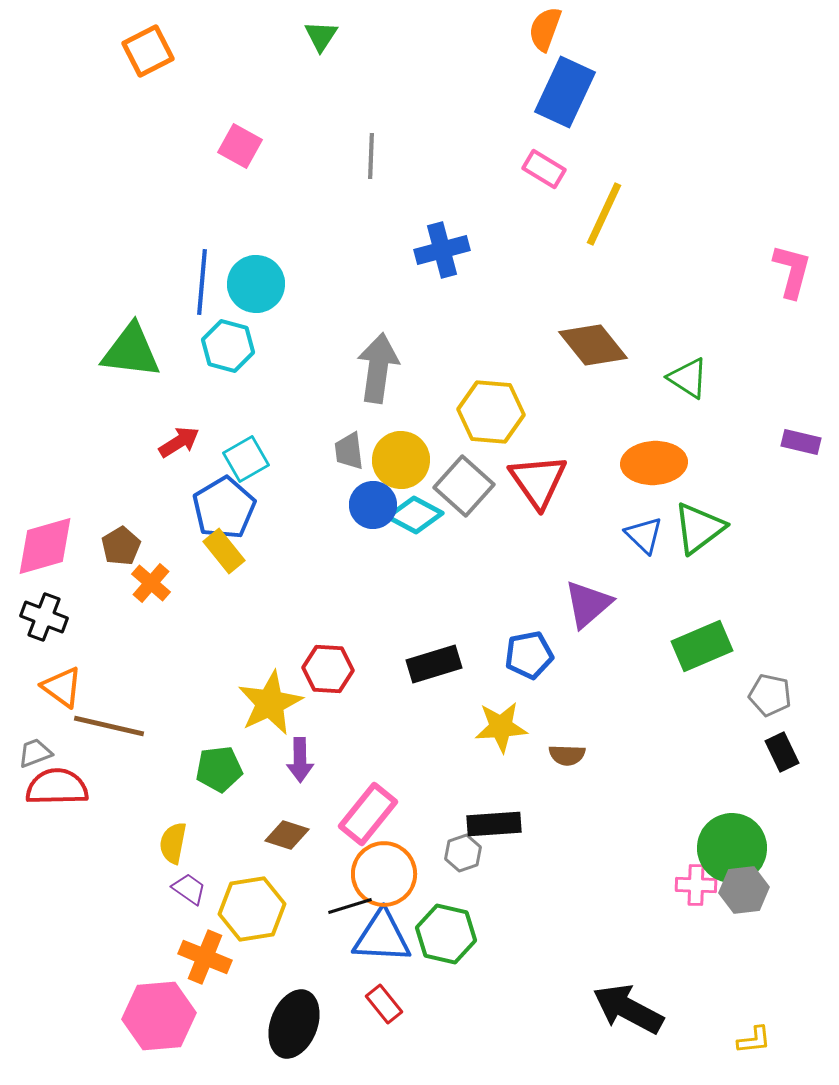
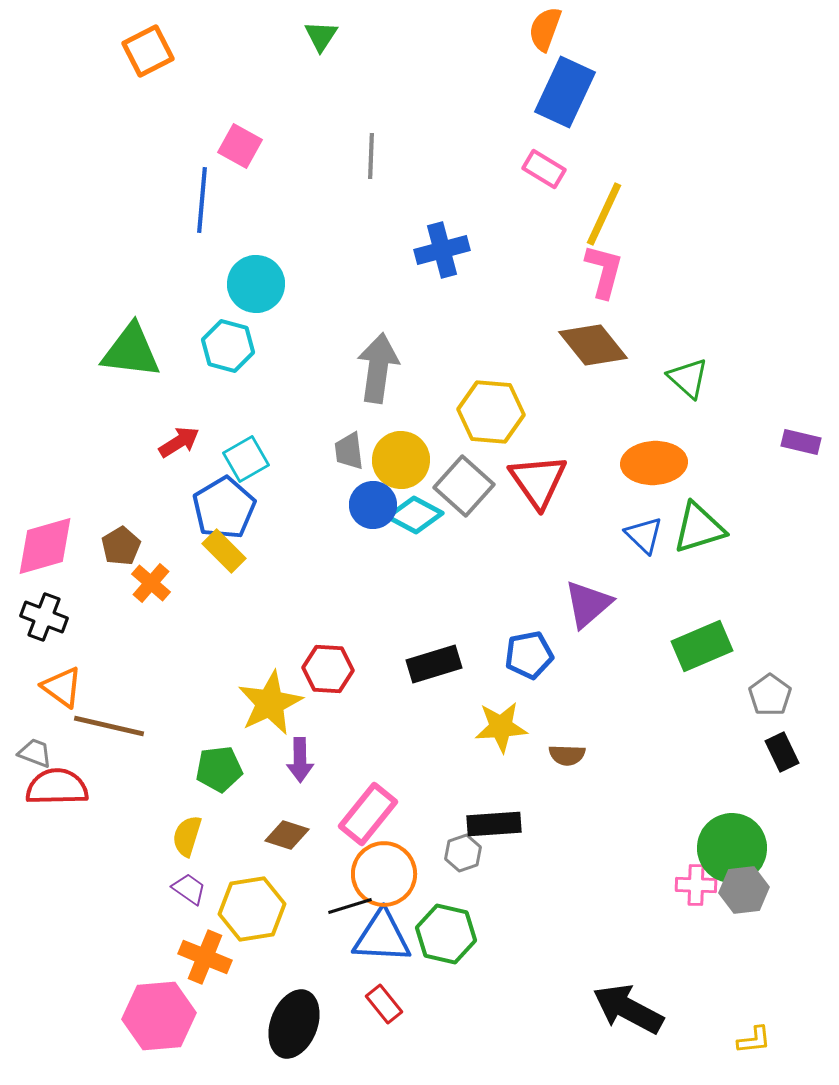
pink L-shape at (792, 271): moved 188 px left
blue line at (202, 282): moved 82 px up
green triangle at (688, 378): rotated 9 degrees clockwise
green triangle at (699, 528): rotated 20 degrees clockwise
yellow rectangle at (224, 551): rotated 6 degrees counterclockwise
gray pentagon at (770, 695): rotated 24 degrees clockwise
gray trapezoid at (35, 753): rotated 42 degrees clockwise
yellow semicircle at (173, 843): moved 14 px right, 7 px up; rotated 6 degrees clockwise
